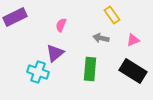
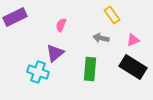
black rectangle: moved 4 px up
